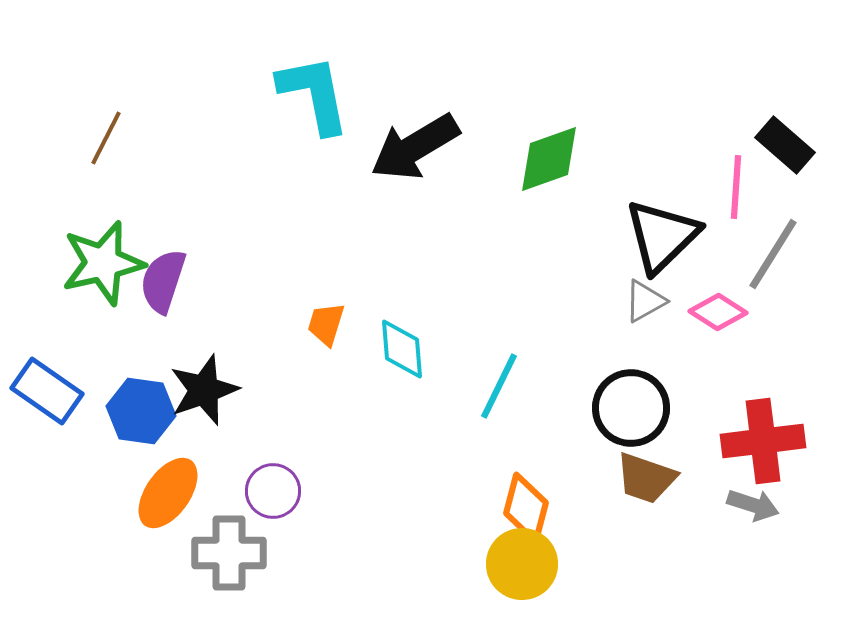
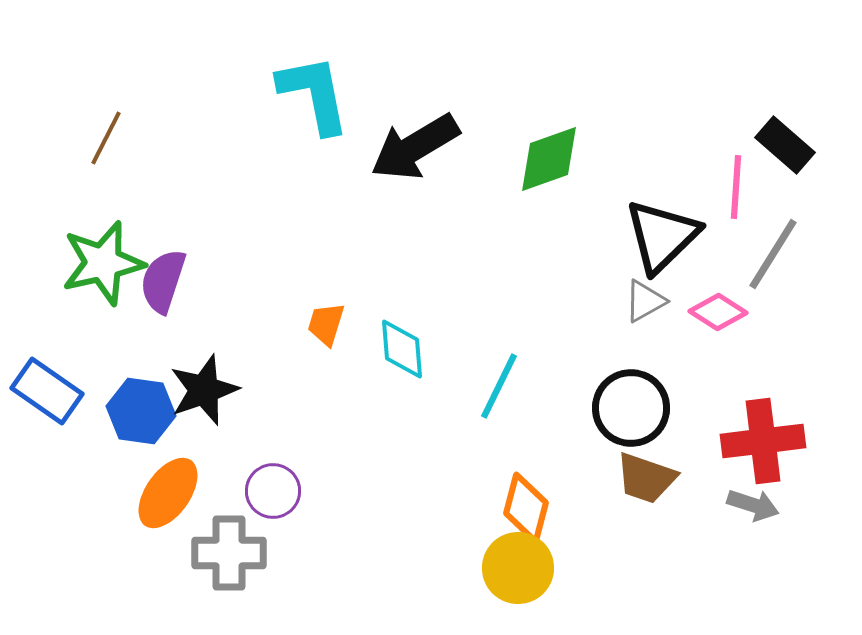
yellow circle: moved 4 px left, 4 px down
